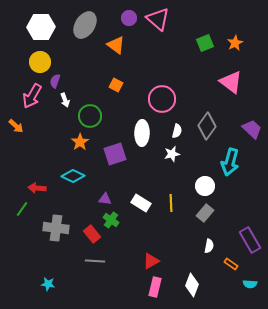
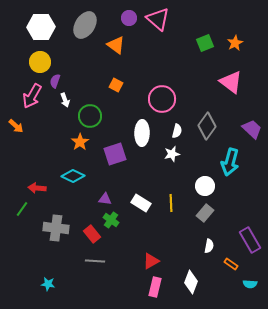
white diamond at (192, 285): moved 1 px left, 3 px up
